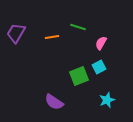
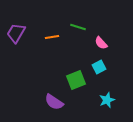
pink semicircle: rotated 72 degrees counterclockwise
green square: moved 3 px left, 4 px down
